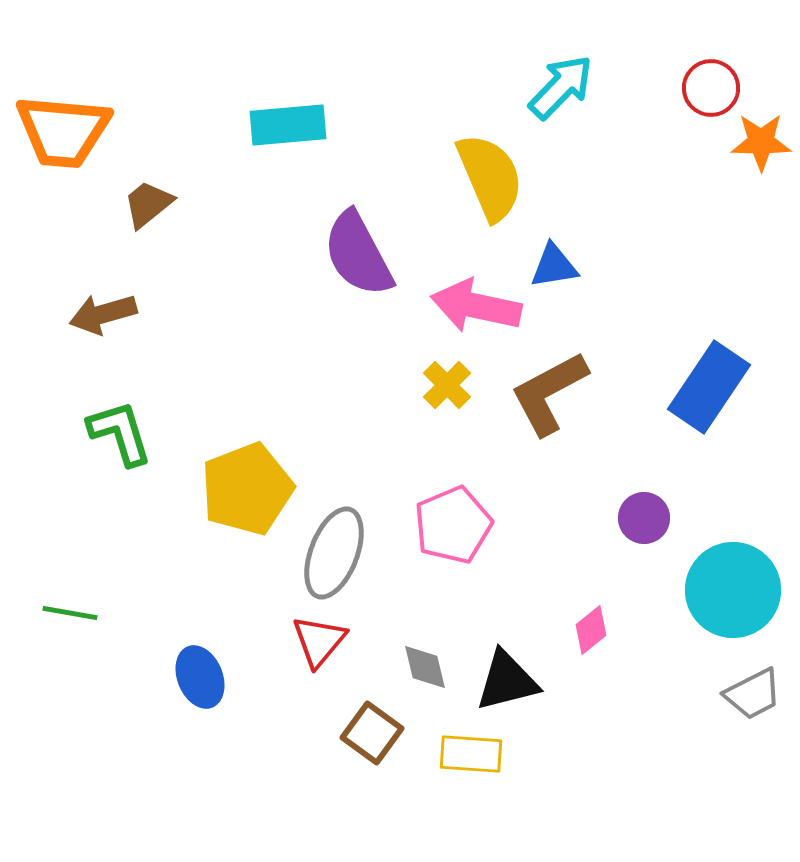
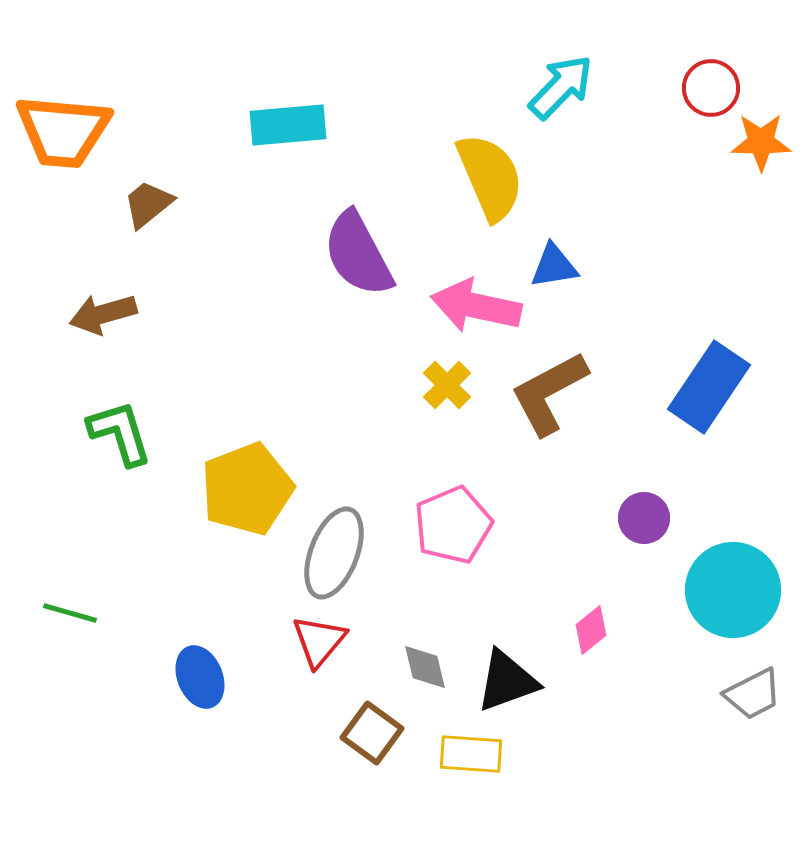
green line: rotated 6 degrees clockwise
black triangle: rotated 6 degrees counterclockwise
